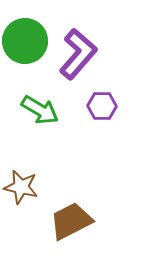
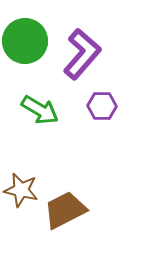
purple L-shape: moved 4 px right
brown star: moved 3 px down
brown trapezoid: moved 6 px left, 11 px up
